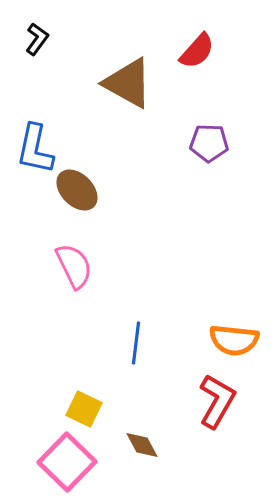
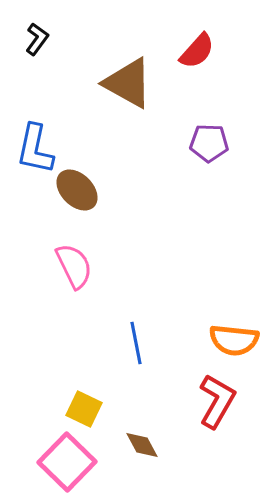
blue line: rotated 18 degrees counterclockwise
